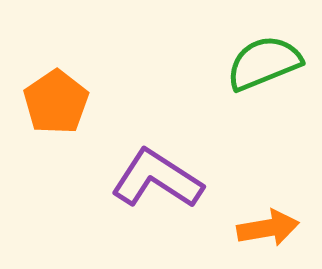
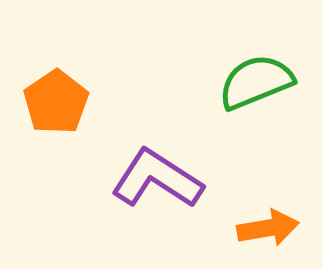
green semicircle: moved 8 px left, 19 px down
